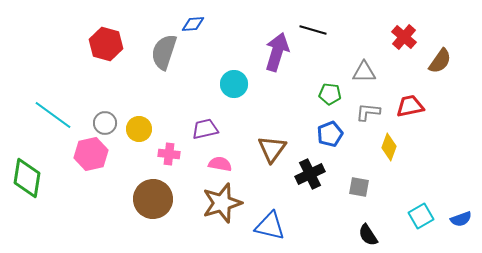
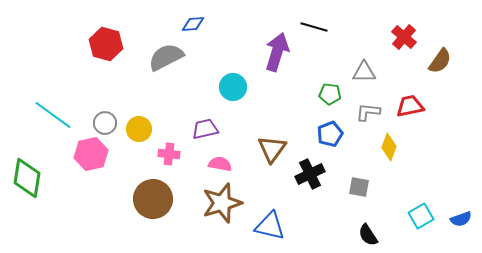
black line: moved 1 px right, 3 px up
gray semicircle: moved 2 px right, 5 px down; rotated 45 degrees clockwise
cyan circle: moved 1 px left, 3 px down
